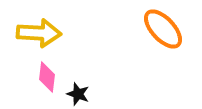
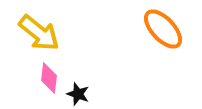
yellow arrow: rotated 36 degrees clockwise
pink diamond: moved 2 px right, 1 px down
